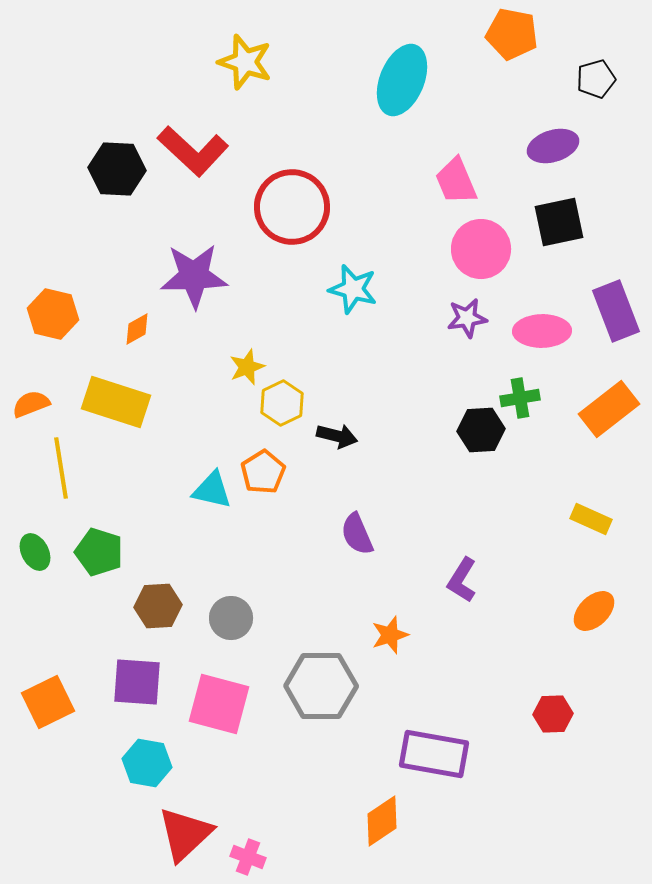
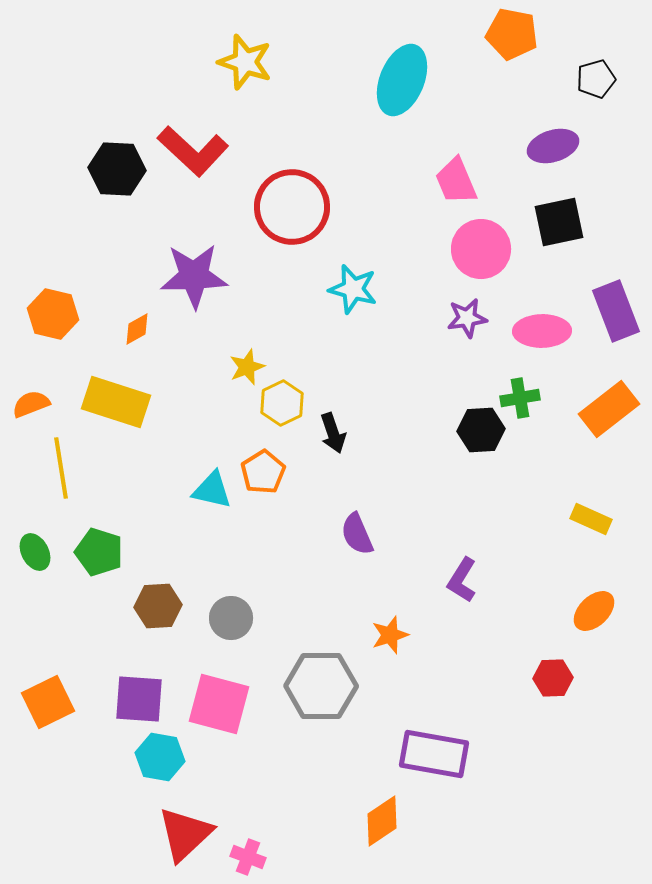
black arrow at (337, 436): moved 4 px left, 3 px up; rotated 57 degrees clockwise
purple square at (137, 682): moved 2 px right, 17 px down
red hexagon at (553, 714): moved 36 px up
cyan hexagon at (147, 763): moved 13 px right, 6 px up
